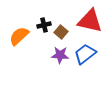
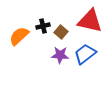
black cross: moved 1 px left, 1 px down
